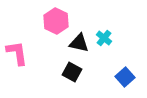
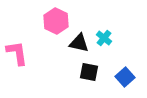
black square: moved 17 px right; rotated 18 degrees counterclockwise
